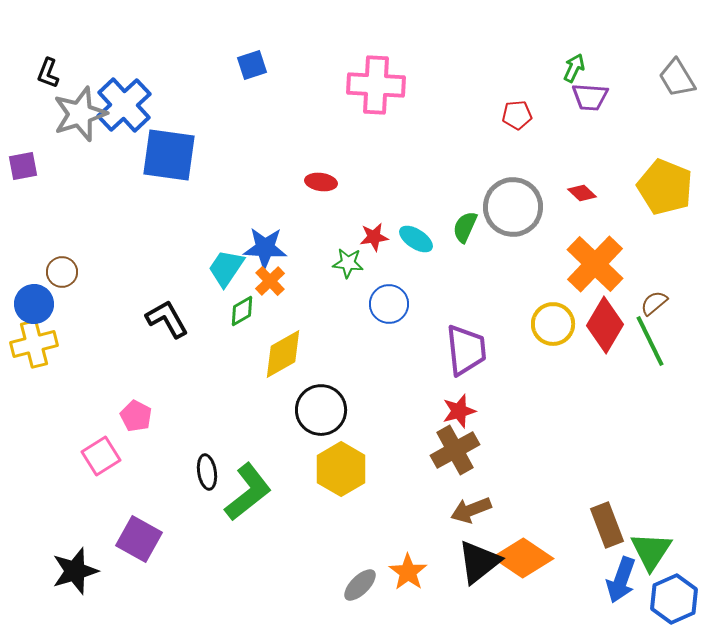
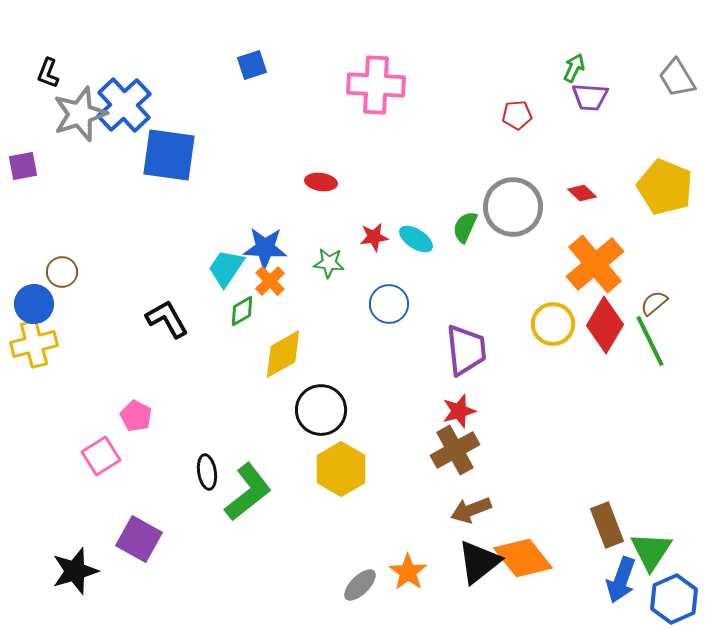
green star at (348, 263): moved 19 px left
orange cross at (595, 264): rotated 6 degrees clockwise
orange diamond at (523, 558): rotated 18 degrees clockwise
